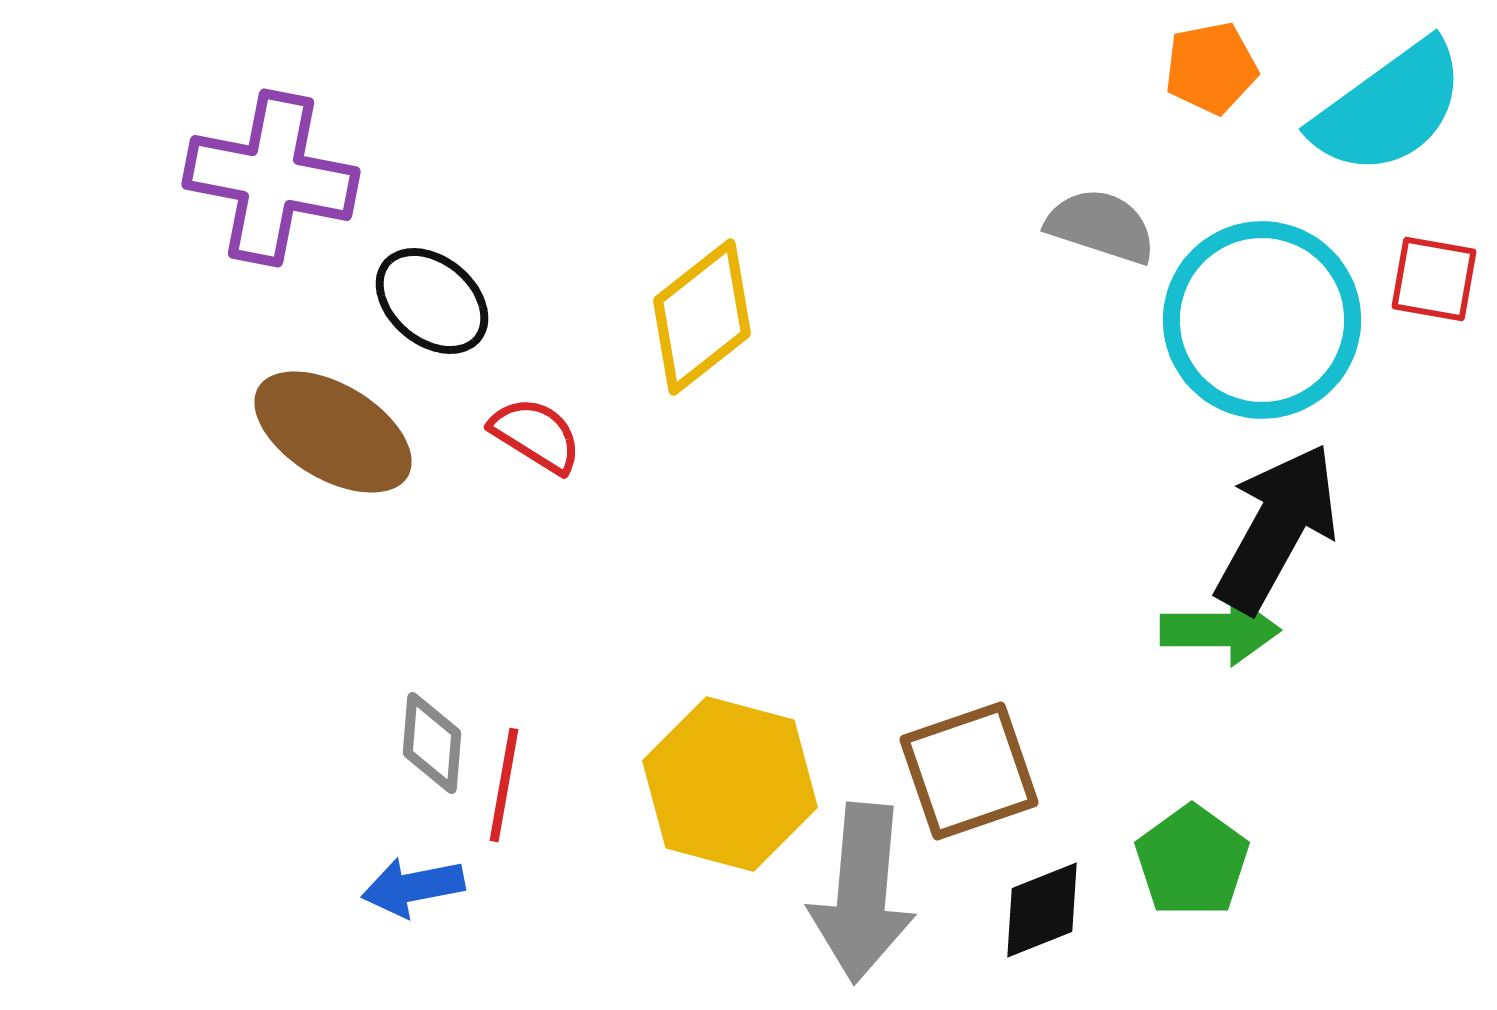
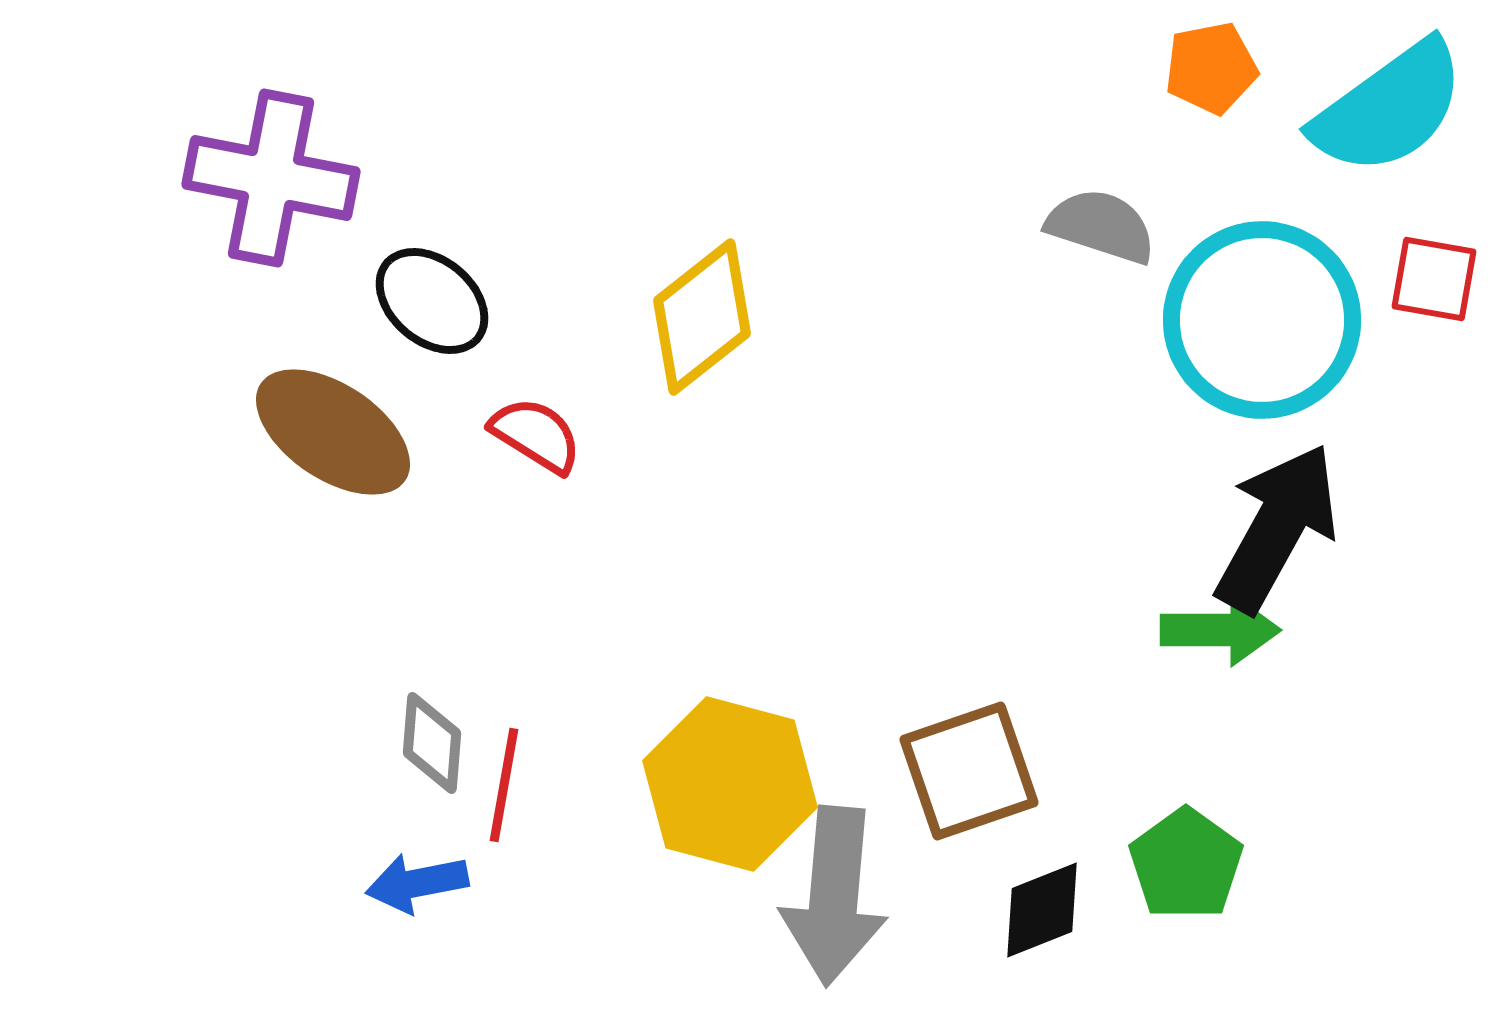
brown ellipse: rotated 3 degrees clockwise
green pentagon: moved 6 px left, 3 px down
blue arrow: moved 4 px right, 4 px up
gray arrow: moved 28 px left, 3 px down
